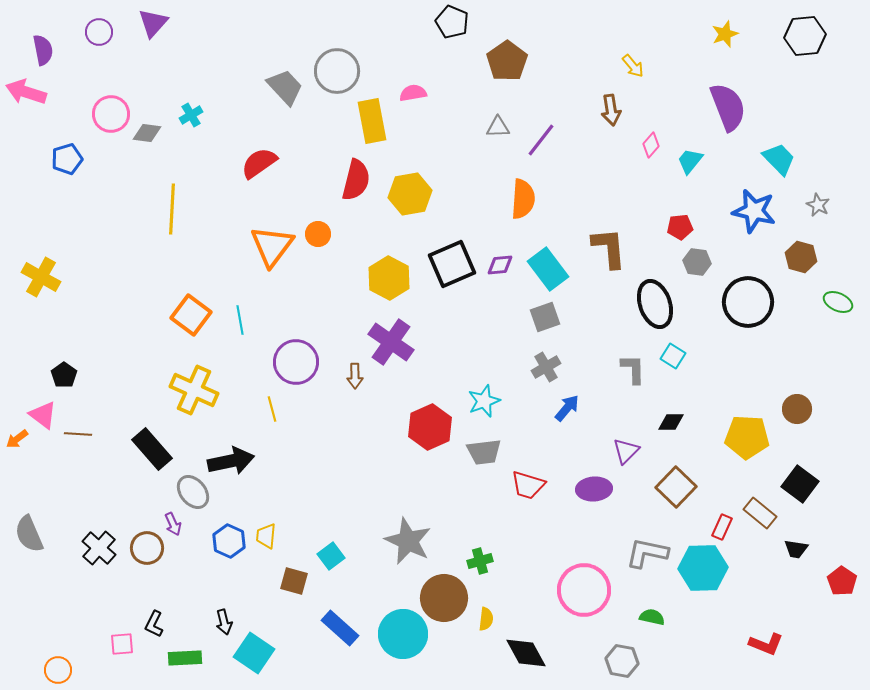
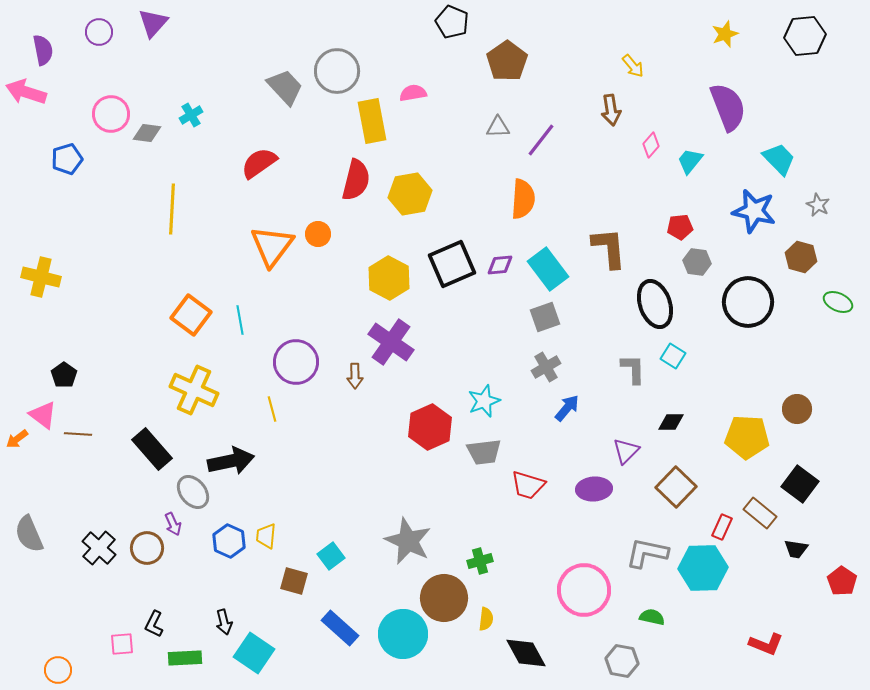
yellow cross at (41, 277): rotated 15 degrees counterclockwise
